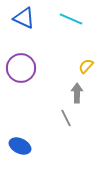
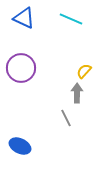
yellow semicircle: moved 2 px left, 5 px down
